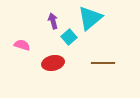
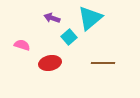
purple arrow: moved 1 px left, 3 px up; rotated 56 degrees counterclockwise
red ellipse: moved 3 px left
